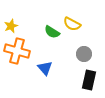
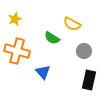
yellow star: moved 4 px right, 7 px up
green semicircle: moved 6 px down
gray circle: moved 3 px up
blue triangle: moved 2 px left, 4 px down
